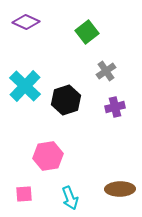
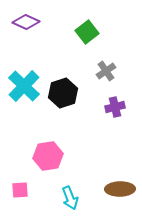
cyan cross: moved 1 px left
black hexagon: moved 3 px left, 7 px up
pink square: moved 4 px left, 4 px up
